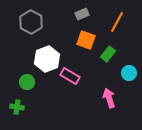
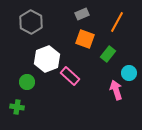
orange square: moved 1 px left, 1 px up
pink rectangle: rotated 12 degrees clockwise
pink arrow: moved 7 px right, 8 px up
